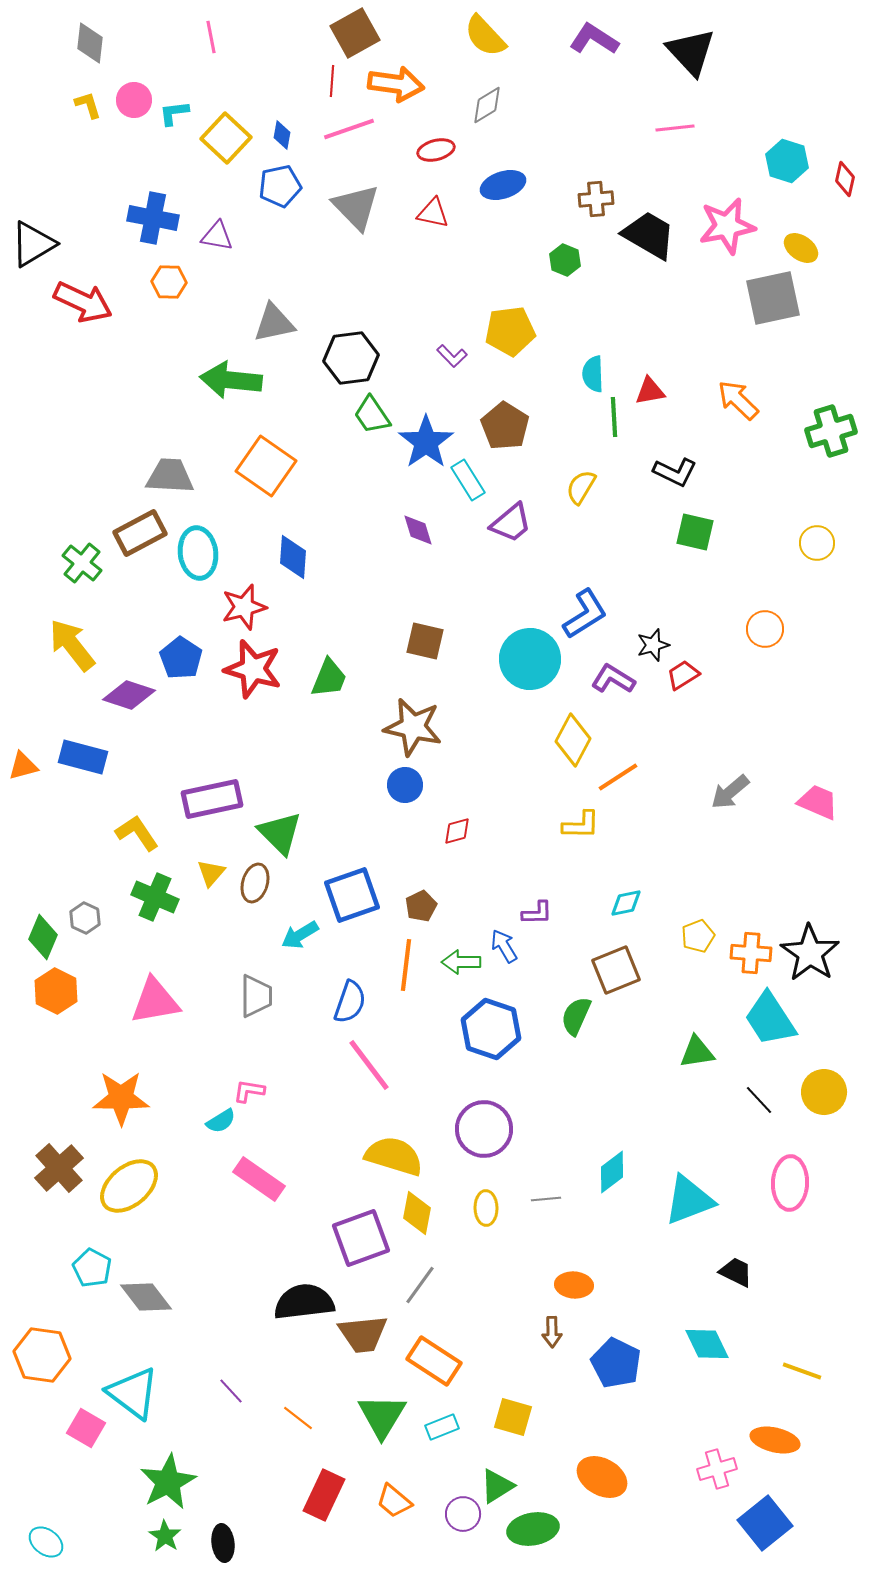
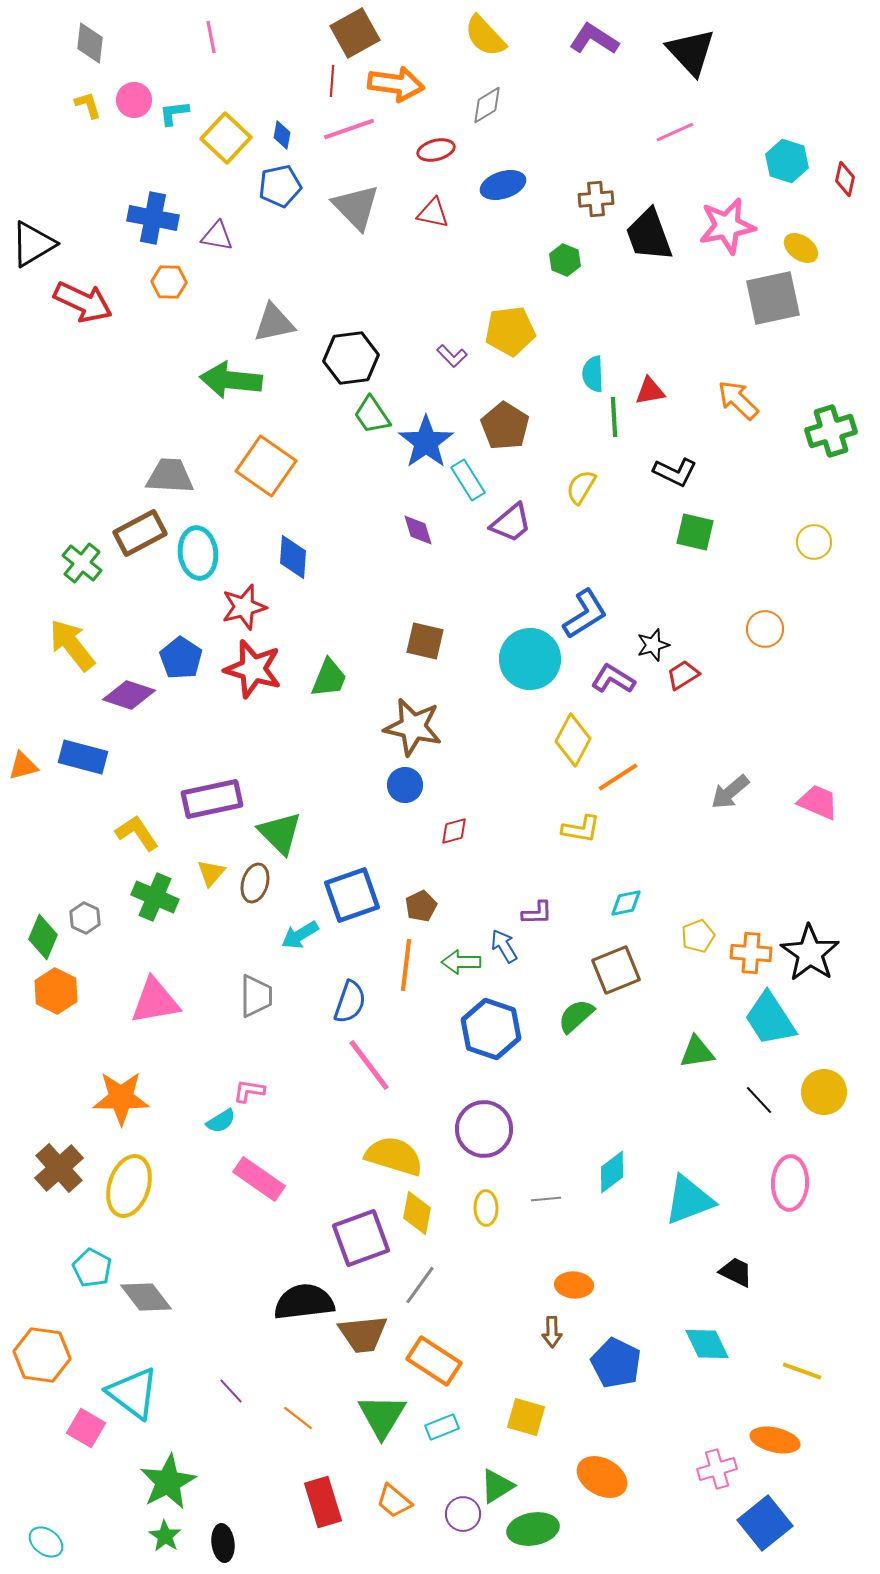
pink line at (675, 128): moved 4 px down; rotated 18 degrees counterclockwise
black trapezoid at (649, 235): rotated 140 degrees counterclockwise
yellow circle at (817, 543): moved 3 px left, 1 px up
yellow L-shape at (581, 825): moved 4 px down; rotated 9 degrees clockwise
red diamond at (457, 831): moved 3 px left
green semicircle at (576, 1016): rotated 24 degrees clockwise
yellow ellipse at (129, 1186): rotated 32 degrees counterclockwise
yellow square at (513, 1417): moved 13 px right
red rectangle at (324, 1495): moved 1 px left, 7 px down; rotated 42 degrees counterclockwise
